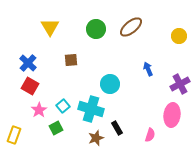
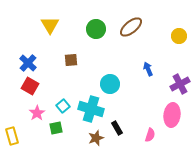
yellow triangle: moved 2 px up
pink star: moved 2 px left, 3 px down
green square: rotated 16 degrees clockwise
yellow rectangle: moved 2 px left, 1 px down; rotated 36 degrees counterclockwise
